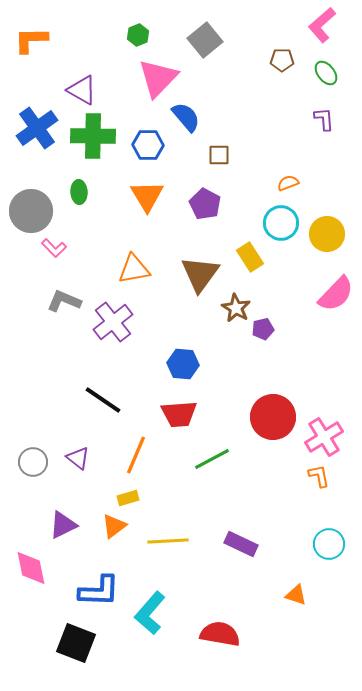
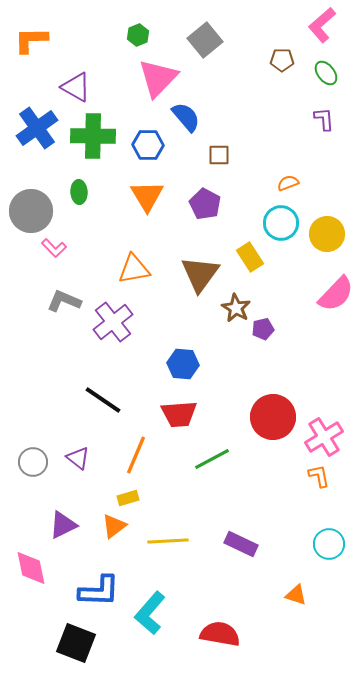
purple triangle at (82, 90): moved 6 px left, 3 px up
